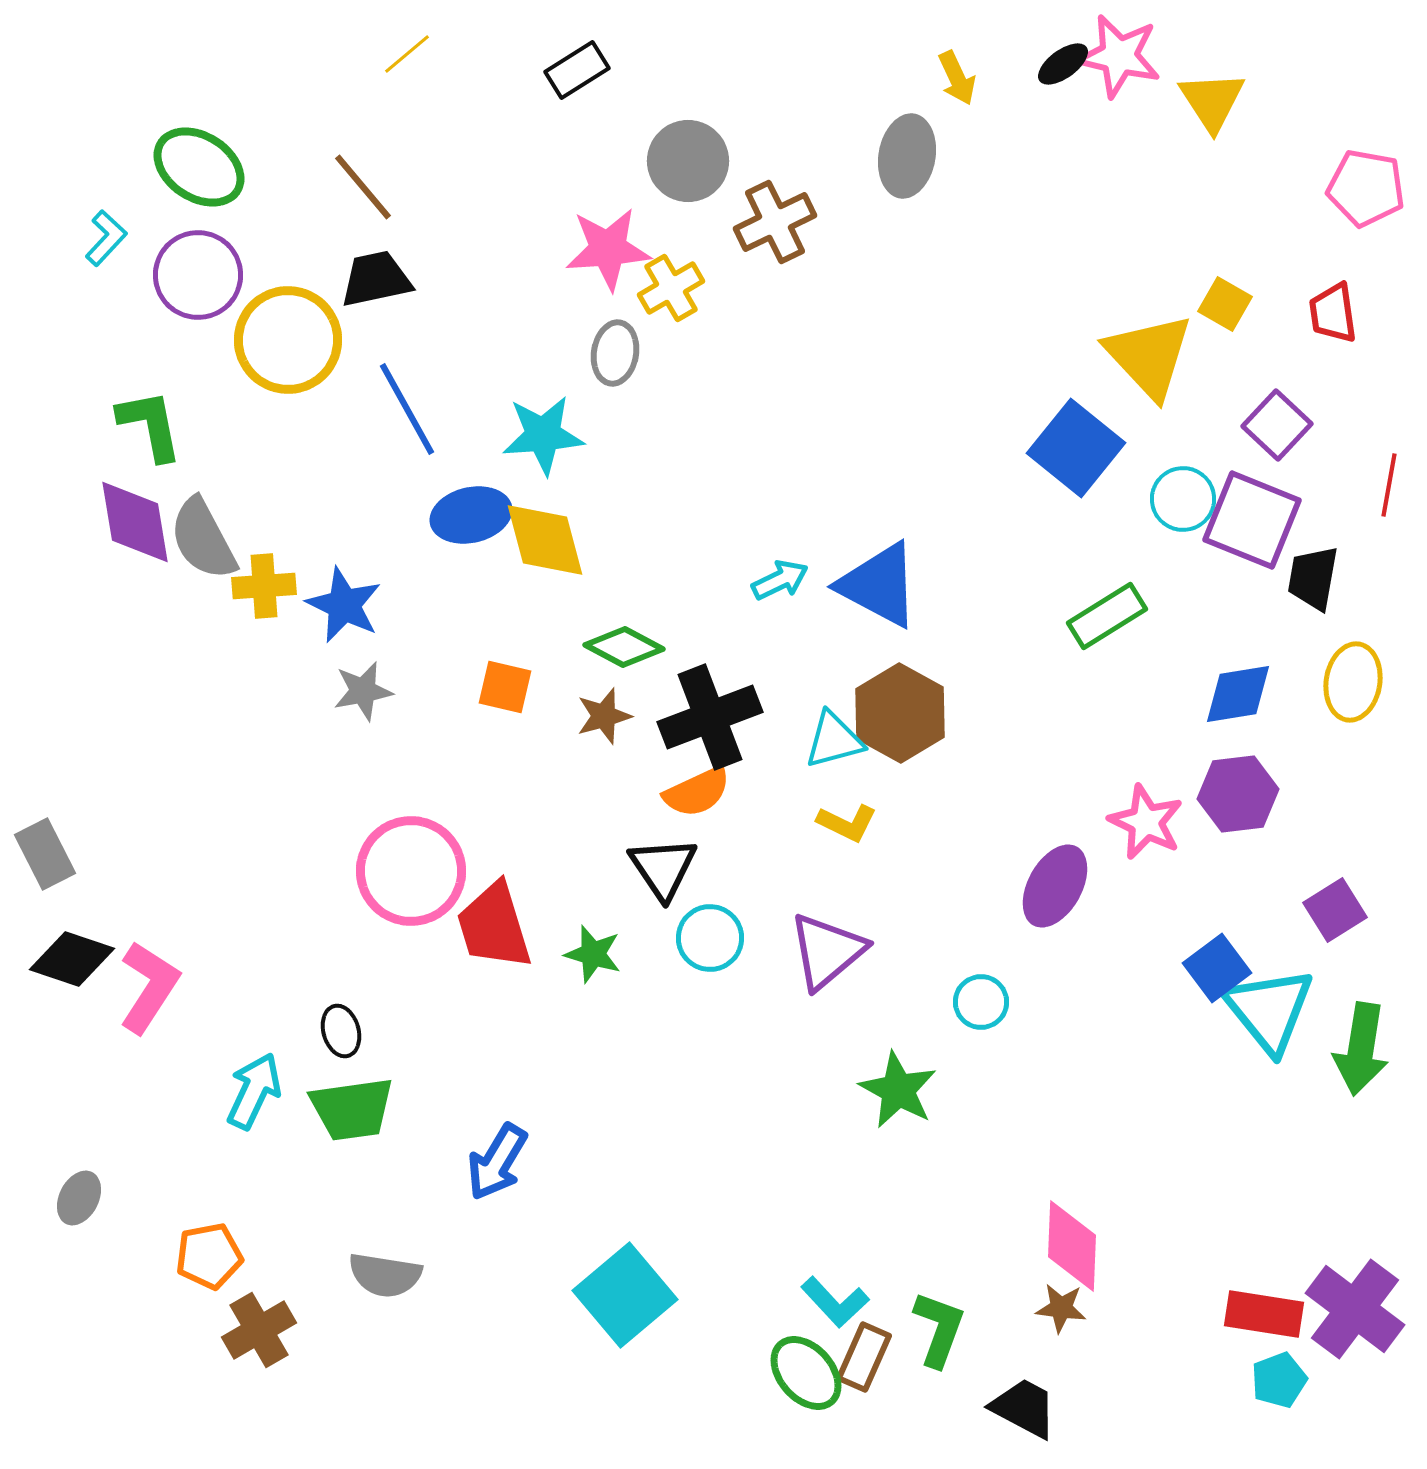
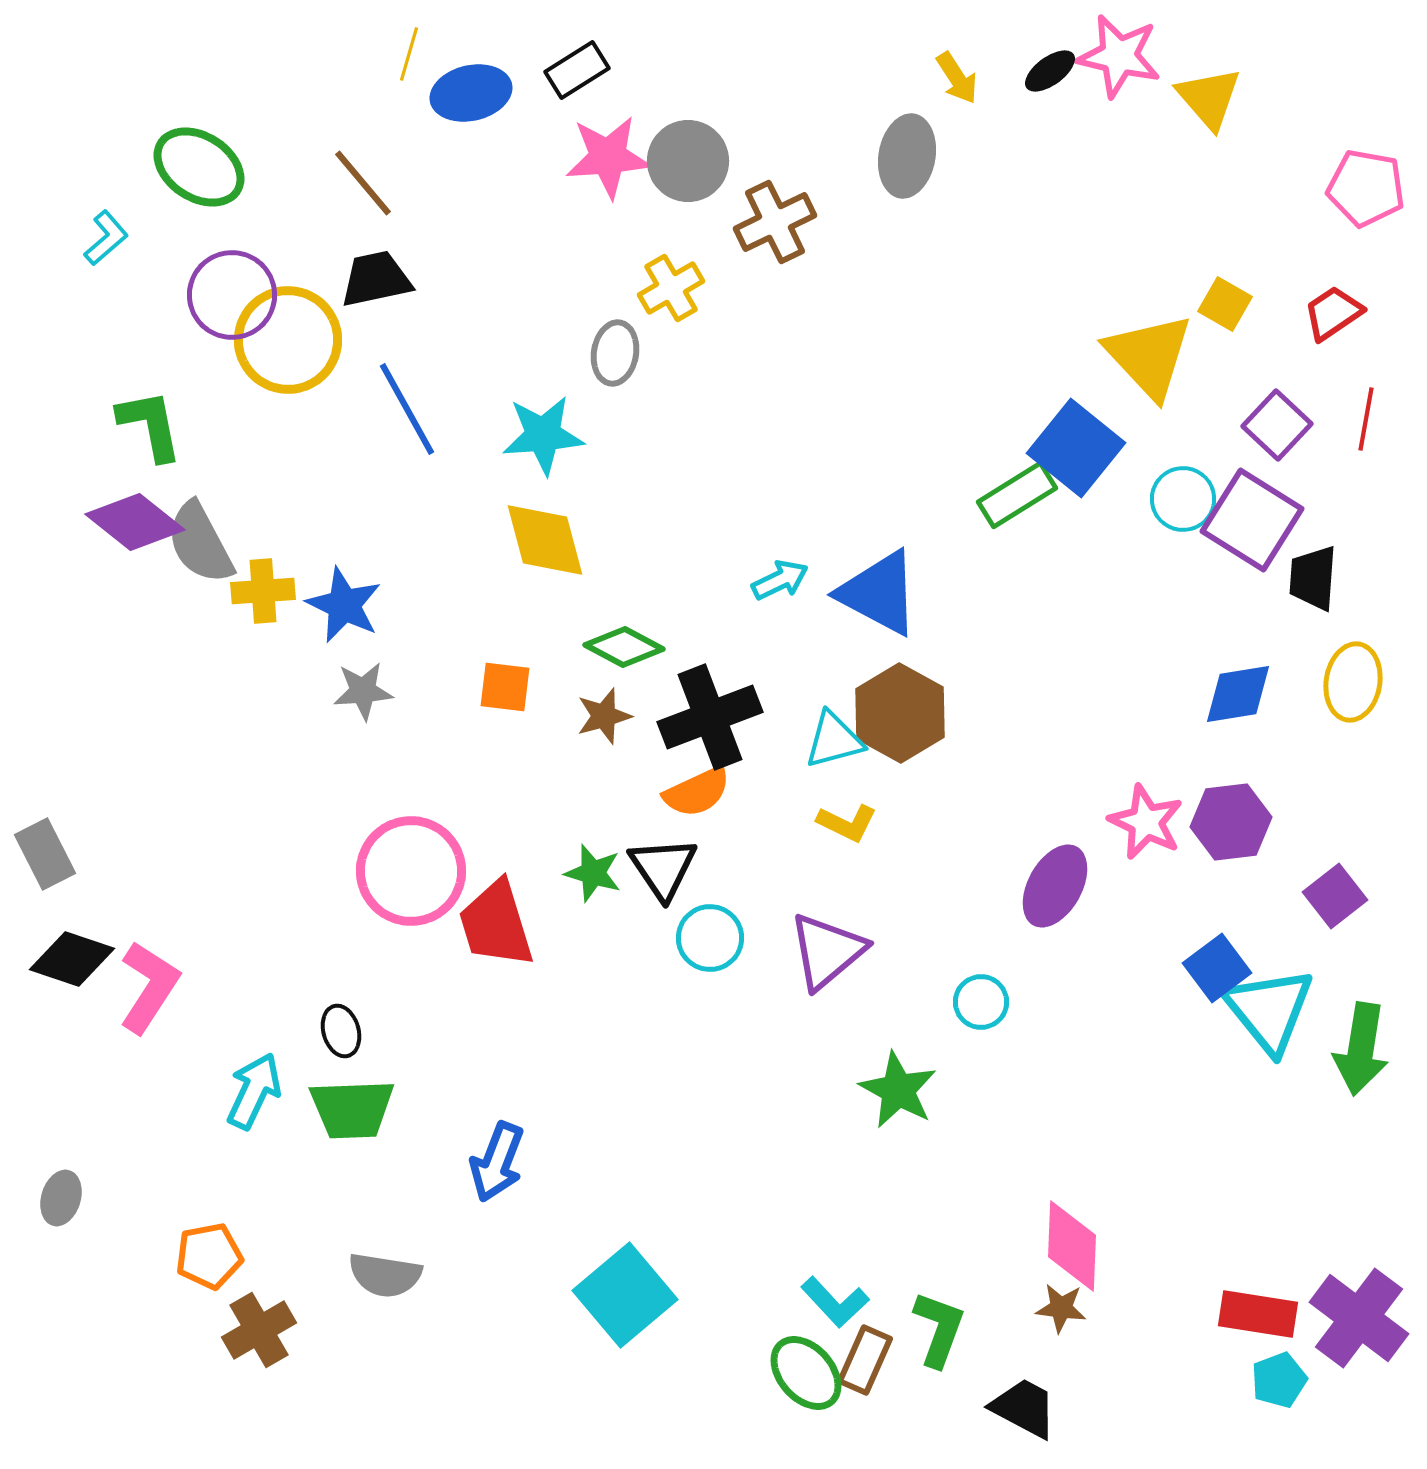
yellow line at (407, 54): moved 2 px right; rotated 34 degrees counterclockwise
black ellipse at (1063, 64): moved 13 px left, 7 px down
yellow arrow at (957, 78): rotated 8 degrees counterclockwise
yellow triangle at (1212, 101): moved 3 px left, 3 px up; rotated 8 degrees counterclockwise
brown line at (363, 187): moved 4 px up
cyan L-shape at (106, 238): rotated 6 degrees clockwise
pink star at (608, 249): moved 92 px up
purple circle at (198, 275): moved 34 px right, 20 px down
red trapezoid at (1333, 313): rotated 64 degrees clockwise
red line at (1389, 485): moved 23 px left, 66 px up
blue ellipse at (471, 515): moved 422 px up
purple square at (1252, 520): rotated 10 degrees clockwise
purple diamond at (135, 522): rotated 42 degrees counterclockwise
gray semicircle at (203, 539): moved 3 px left, 4 px down
black trapezoid at (1313, 578): rotated 6 degrees counterclockwise
blue triangle at (879, 585): moved 8 px down
yellow cross at (264, 586): moved 1 px left, 5 px down
green rectangle at (1107, 616): moved 90 px left, 121 px up
orange square at (505, 687): rotated 6 degrees counterclockwise
gray star at (363, 691): rotated 6 degrees clockwise
purple hexagon at (1238, 794): moved 7 px left, 28 px down
purple square at (1335, 910): moved 14 px up; rotated 6 degrees counterclockwise
red trapezoid at (494, 926): moved 2 px right, 2 px up
green star at (593, 954): moved 81 px up
green trapezoid at (352, 1109): rotated 6 degrees clockwise
blue arrow at (497, 1162): rotated 10 degrees counterclockwise
gray ellipse at (79, 1198): moved 18 px left; rotated 10 degrees counterclockwise
purple cross at (1355, 1309): moved 4 px right, 9 px down
red rectangle at (1264, 1314): moved 6 px left
brown rectangle at (864, 1357): moved 1 px right, 3 px down
